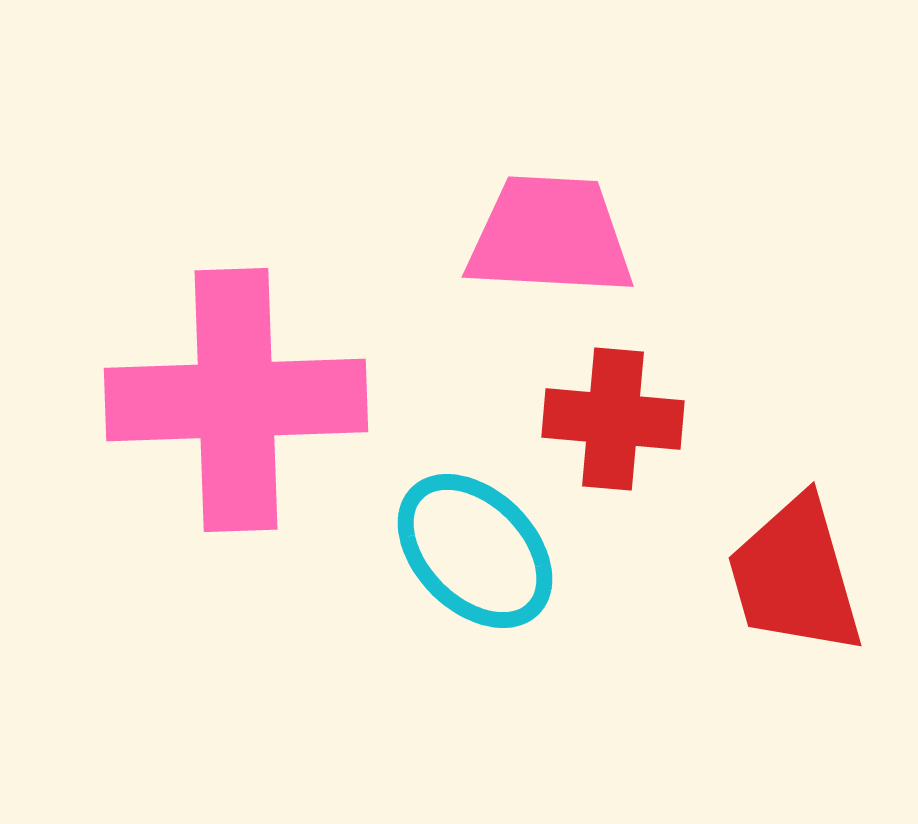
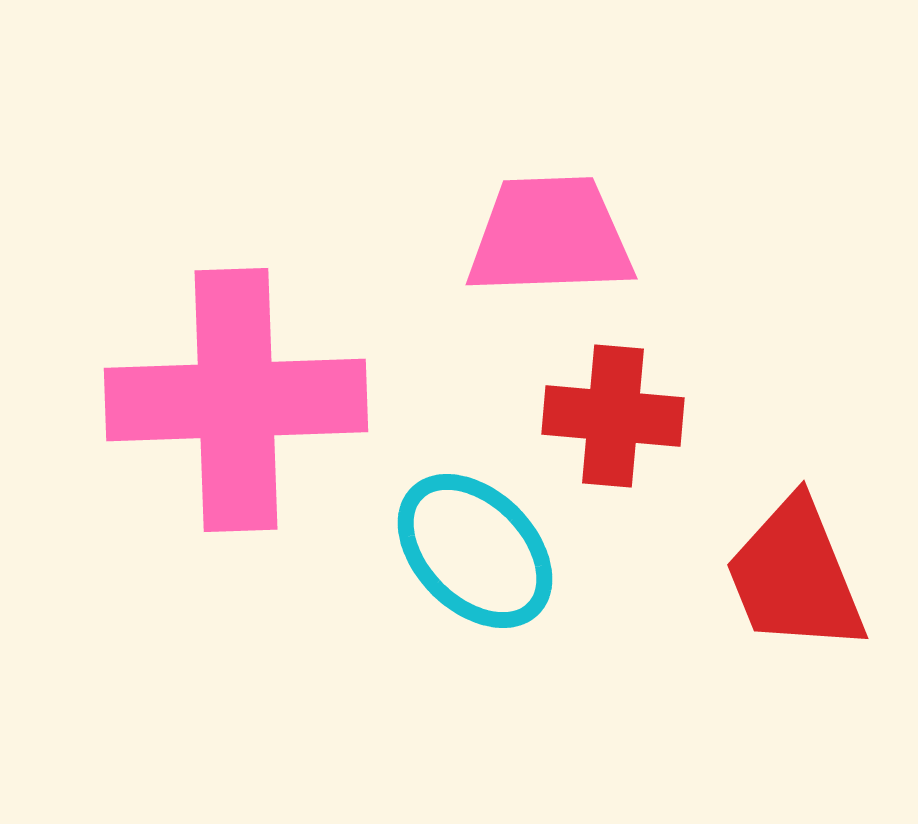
pink trapezoid: rotated 5 degrees counterclockwise
red cross: moved 3 px up
red trapezoid: rotated 6 degrees counterclockwise
